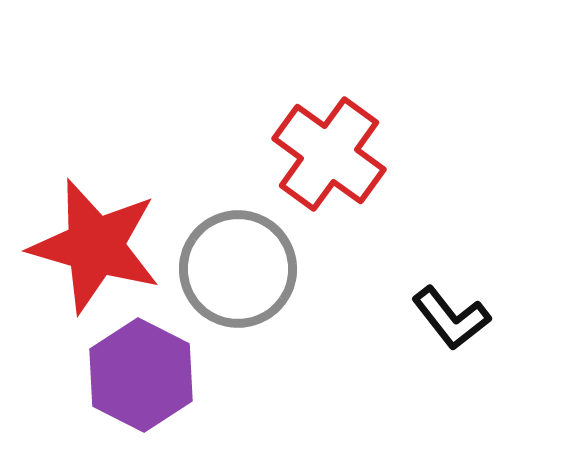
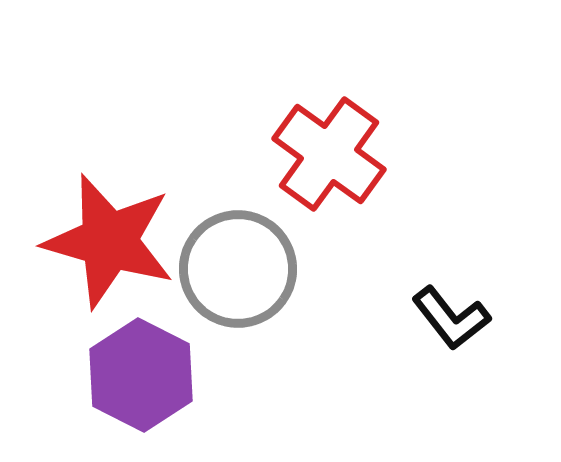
red star: moved 14 px right, 5 px up
